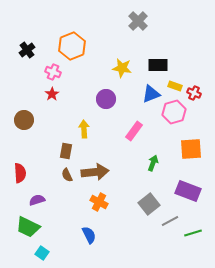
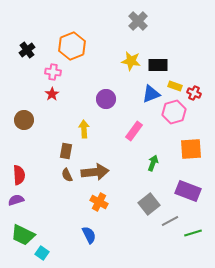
yellow star: moved 9 px right, 7 px up
pink cross: rotated 14 degrees counterclockwise
red semicircle: moved 1 px left, 2 px down
purple semicircle: moved 21 px left
green trapezoid: moved 5 px left, 8 px down
